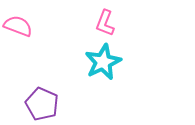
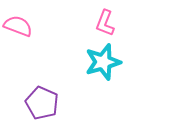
cyan star: rotated 9 degrees clockwise
purple pentagon: moved 1 px up
